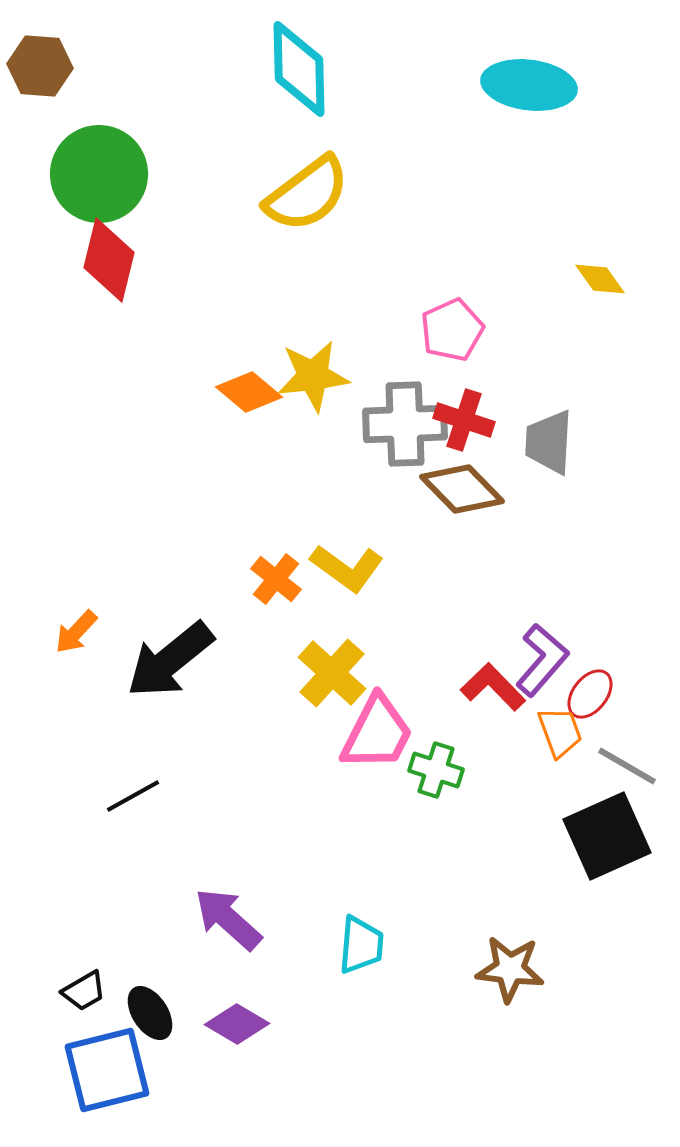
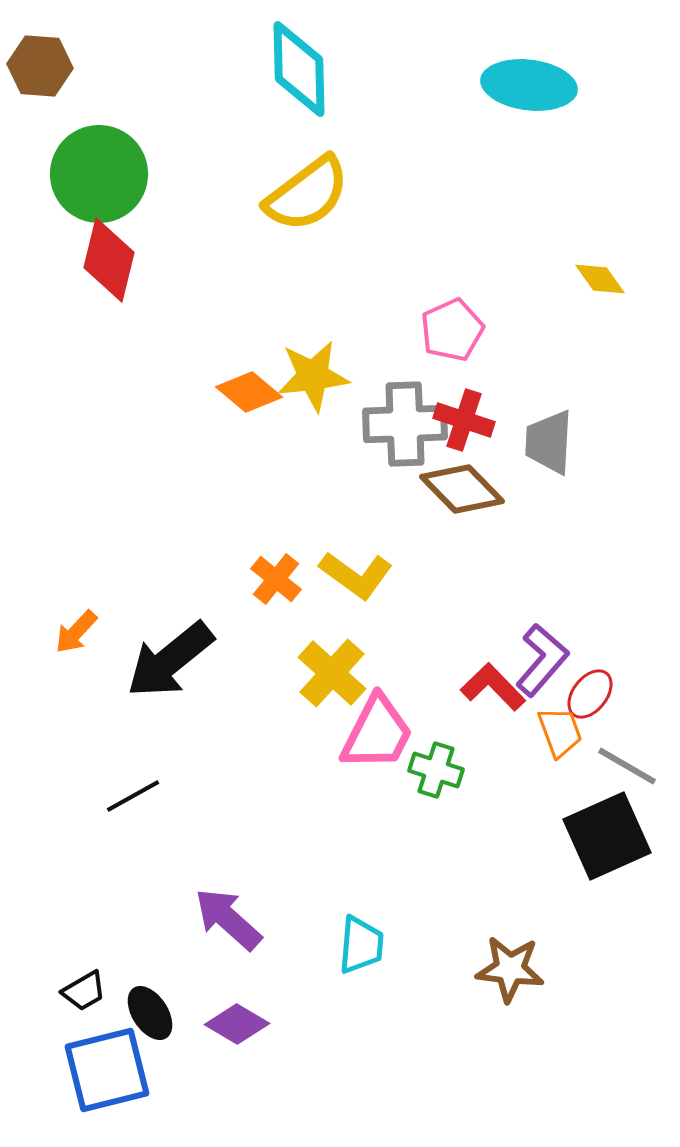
yellow L-shape: moved 9 px right, 7 px down
